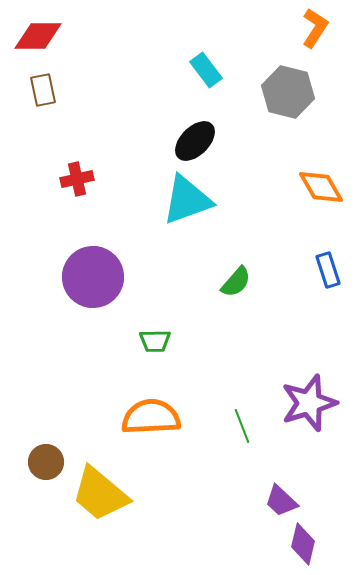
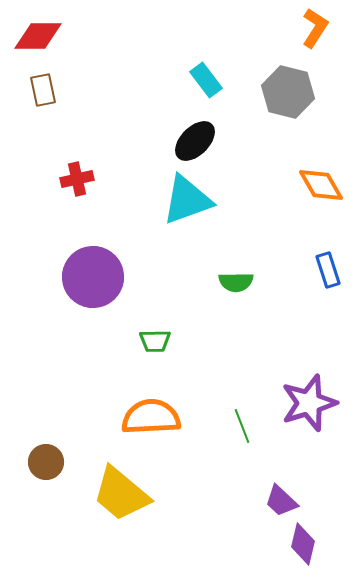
cyan rectangle: moved 10 px down
orange diamond: moved 2 px up
green semicircle: rotated 48 degrees clockwise
yellow trapezoid: moved 21 px right
